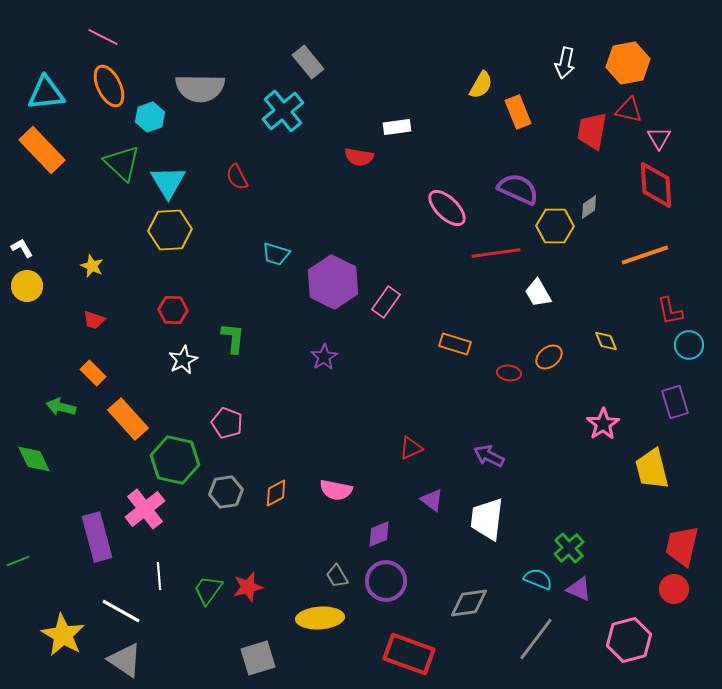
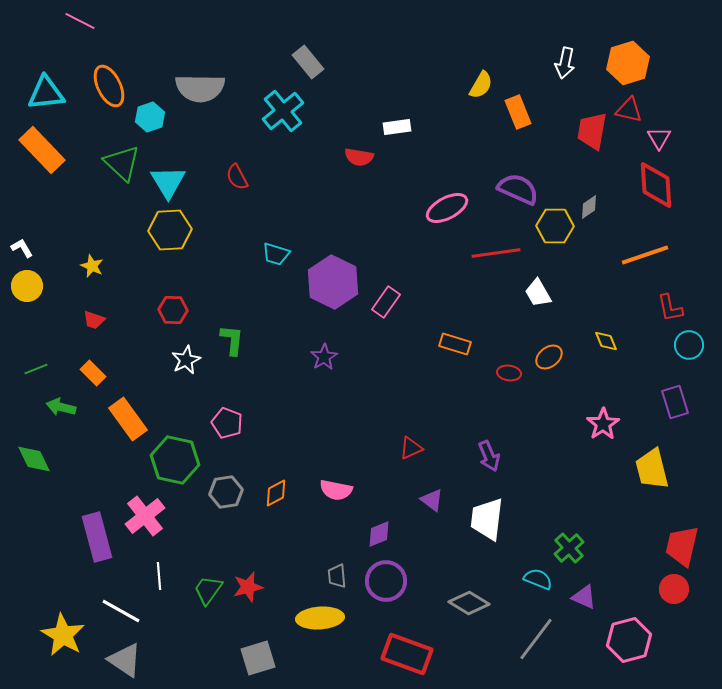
pink line at (103, 37): moved 23 px left, 16 px up
orange hexagon at (628, 63): rotated 6 degrees counterclockwise
pink ellipse at (447, 208): rotated 72 degrees counterclockwise
red L-shape at (670, 311): moved 3 px up
green L-shape at (233, 338): moved 1 px left, 2 px down
white star at (183, 360): moved 3 px right
orange rectangle at (128, 419): rotated 6 degrees clockwise
purple arrow at (489, 456): rotated 140 degrees counterclockwise
pink cross at (145, 509): moved 7 px down
green line at (18, 561): moved 18 px right, 192 px up
gray trapezoid at (337, 576): rotated 25 degrees clockwise
purple triangle at (579, 589): moved 5 px right, 8 px down
gray diamond at (469, 603): rotated 39 degrees clockwise
red rectangle at (409, 654): moved 2 px left
